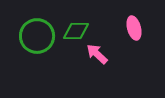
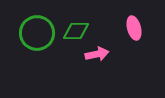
green circle: moved 3 px up
pink arrow: rotated 125 degrees clockwise
